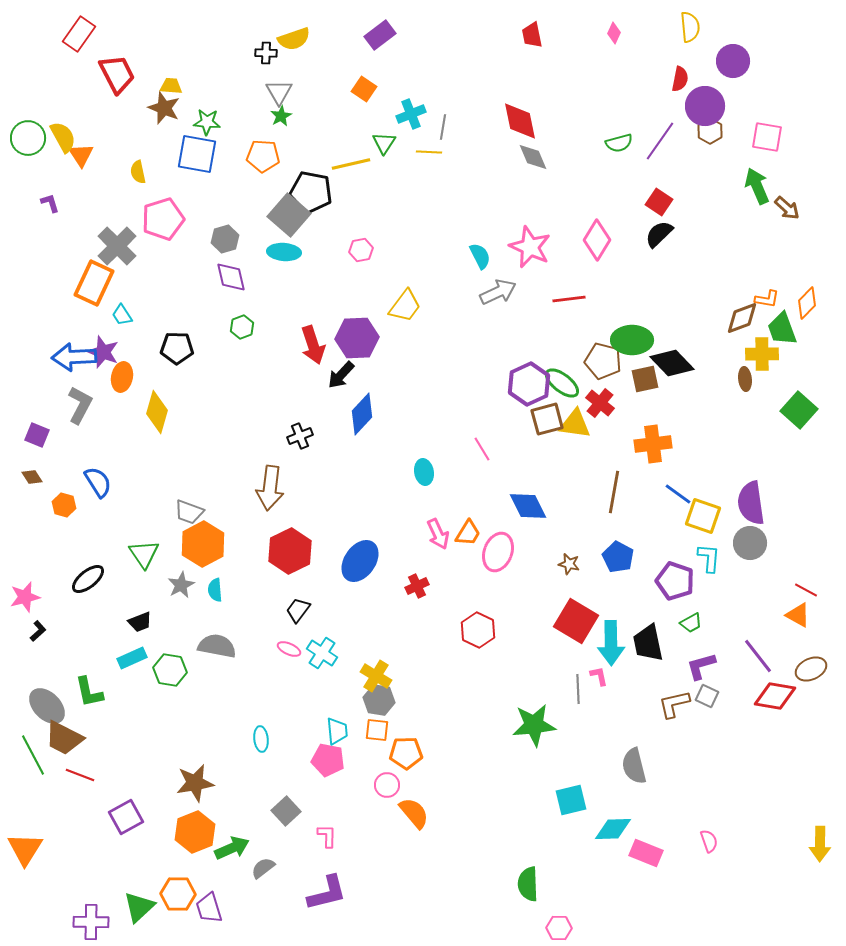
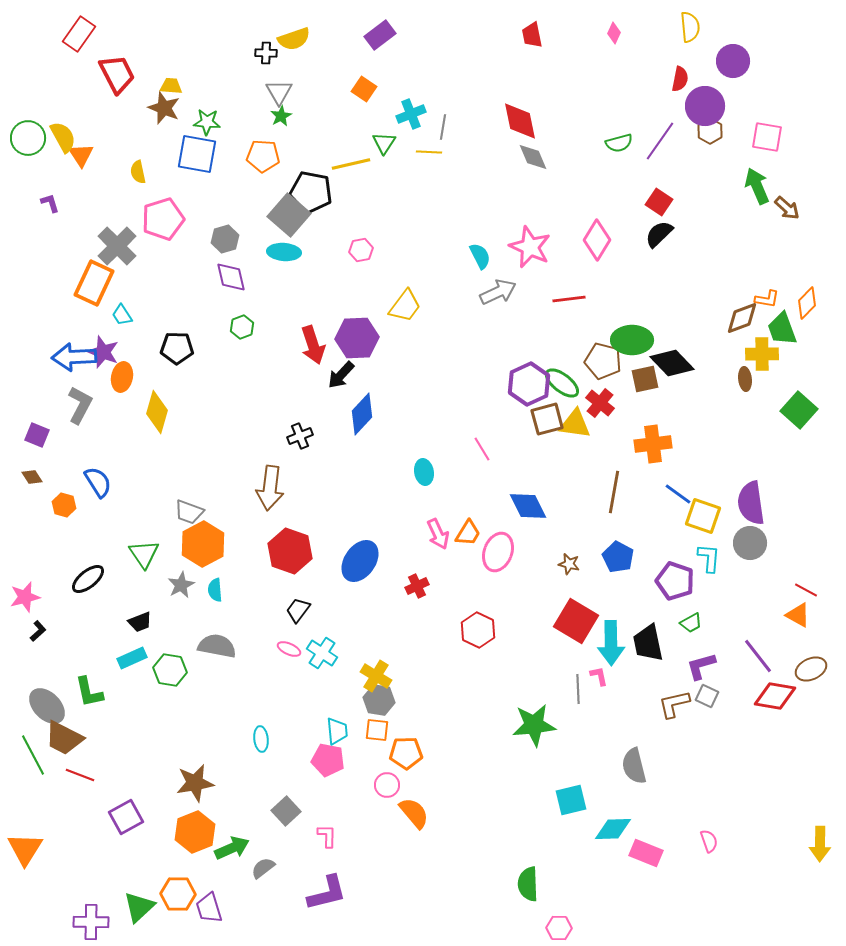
red hexagon at (290, 551): rotated 15 degrees counterclockwise
